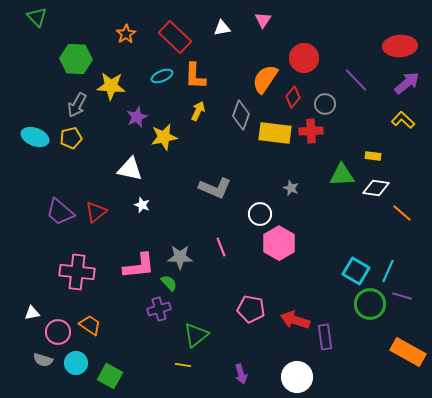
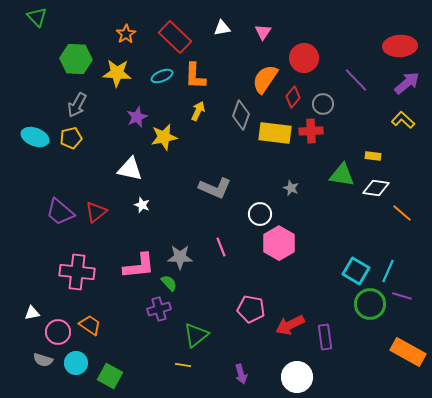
pink triangle at (263, 20): moved 12 px down
yellow star at (111, 86): moved 6 px right, 13 px up
gray circle at (325, 104): moved 2 px left
green triangle at (342, 175): rotated 12 degrees clockwise
red arrow at (295, 320): moved 5 px left, 5 px down; rotated 44 degrees counterclockwise
